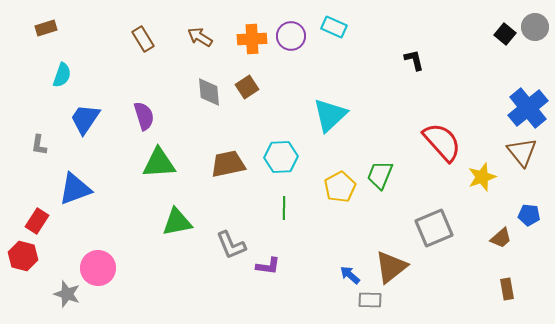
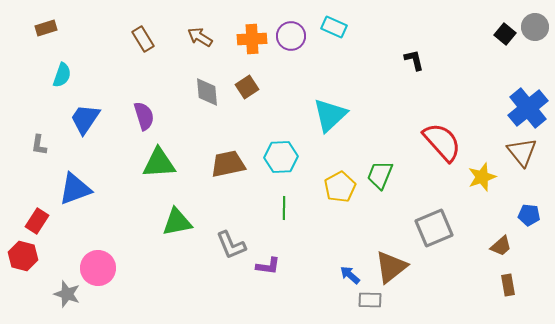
gray diamond at (209, 92): moved 2 px left
brown trapezoid at (501, 238): moved 8 px down
brown rectangle at (507, 289): moved 1 px right, 4 px up
